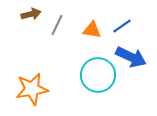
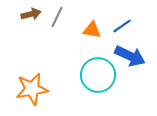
gray line: moved 8 px up
blue arrow: moved 1 px left, 1 px up
